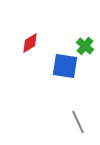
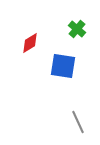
green cross: moved 8 px left, 17 px up
blue square: moved 2 px left
